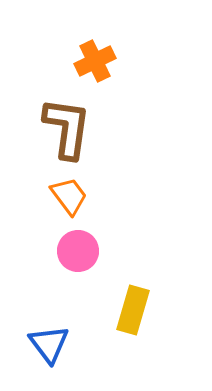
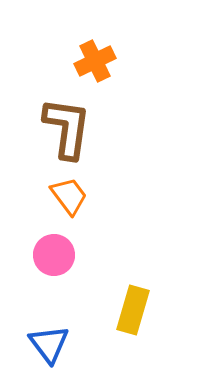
pink circle: moved 24 px left, 4 px down
